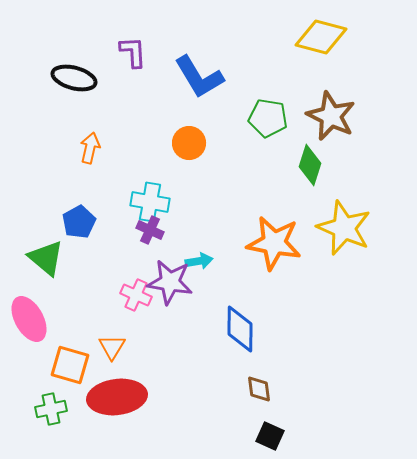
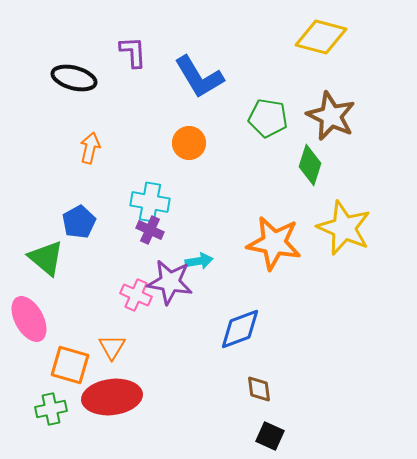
blue diamond: rotated 69 degrees clockwise
red ellipse: moved 5 px left
